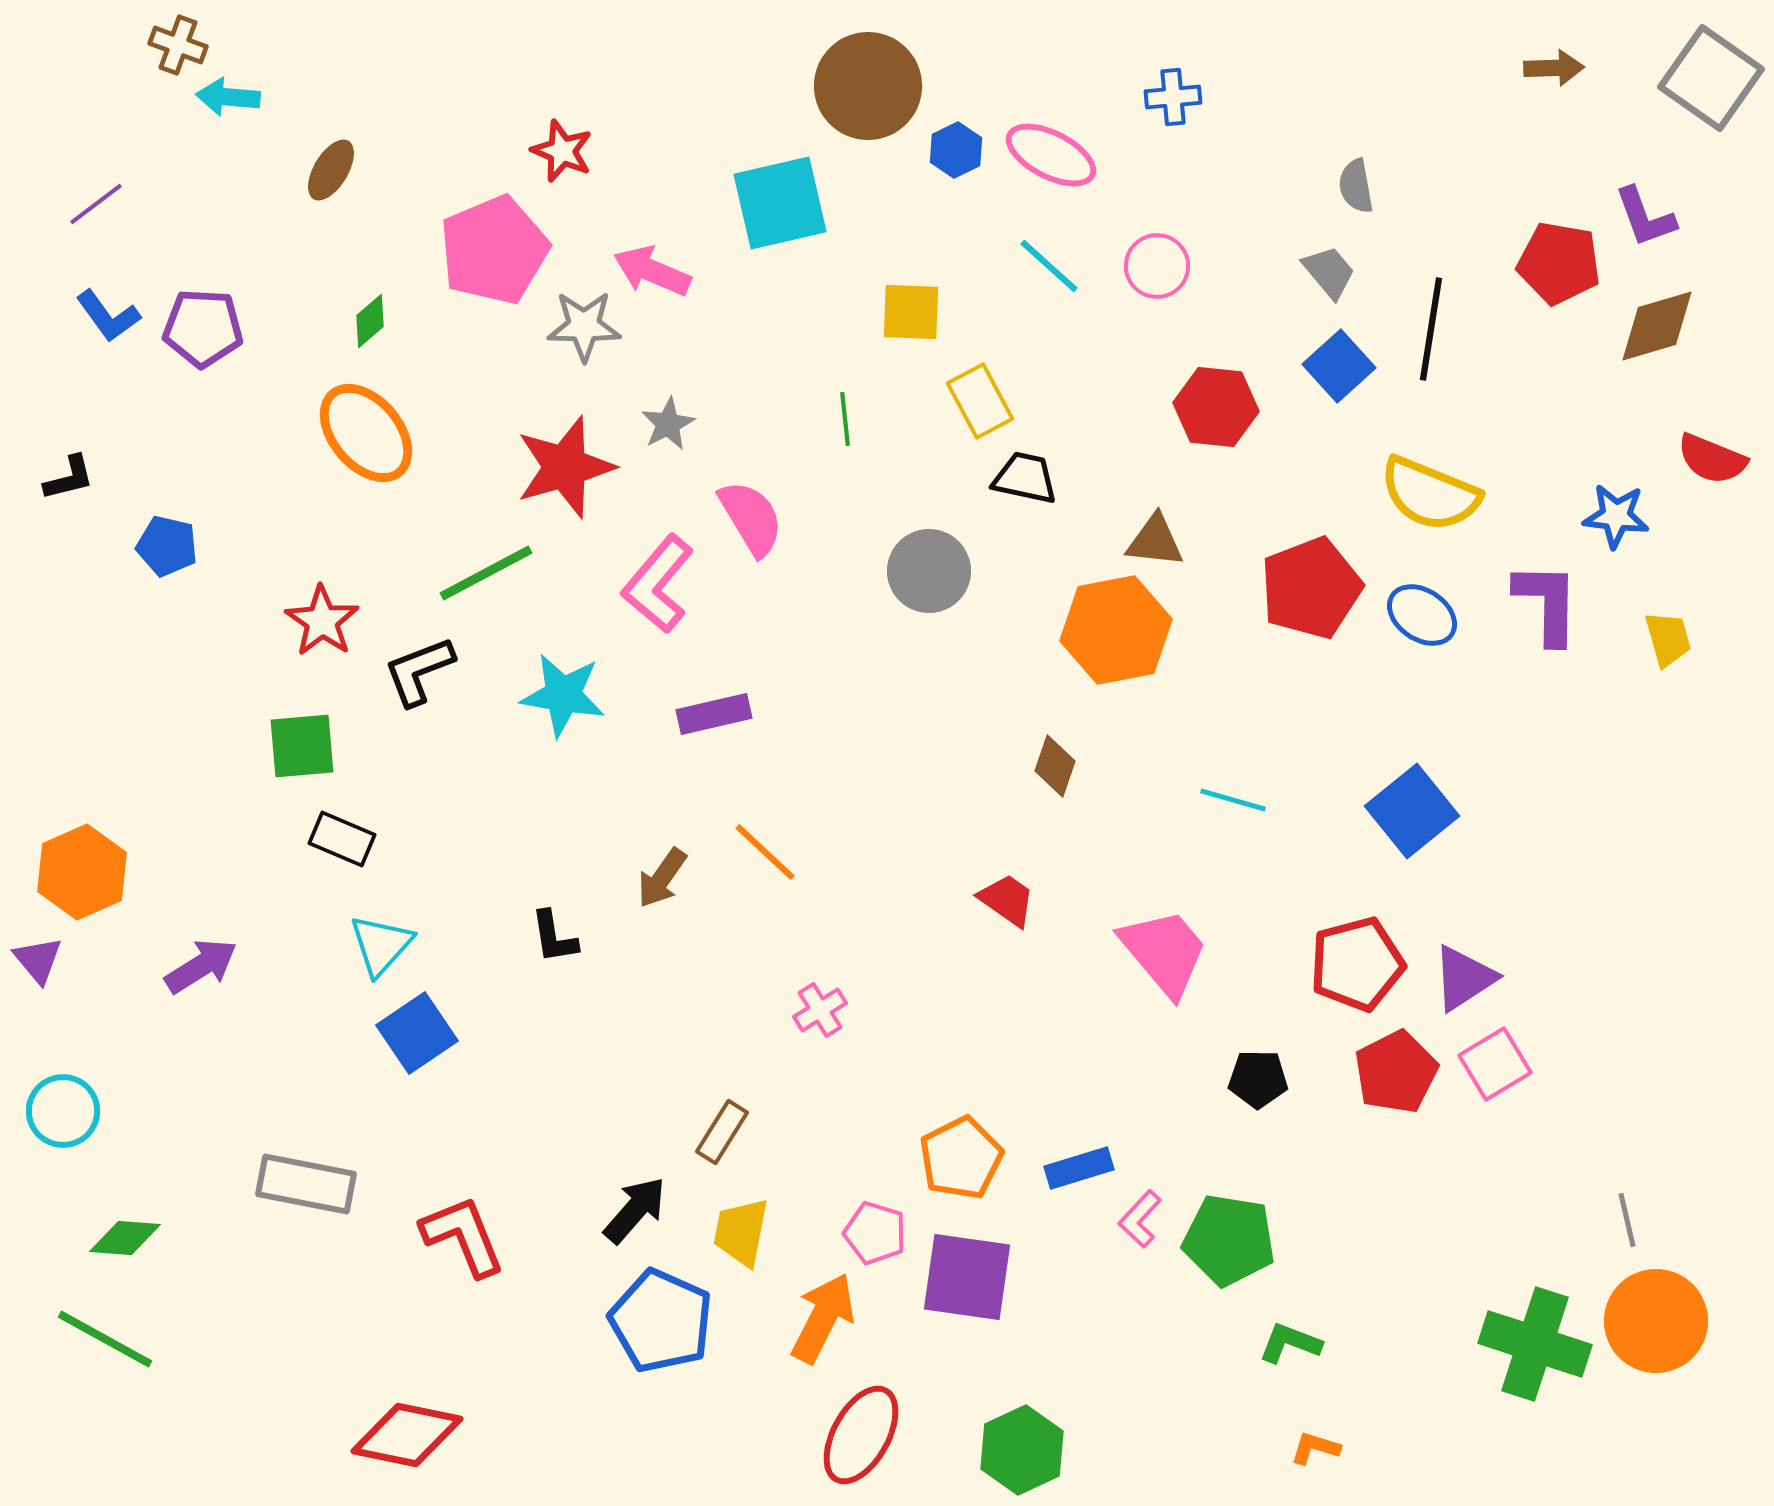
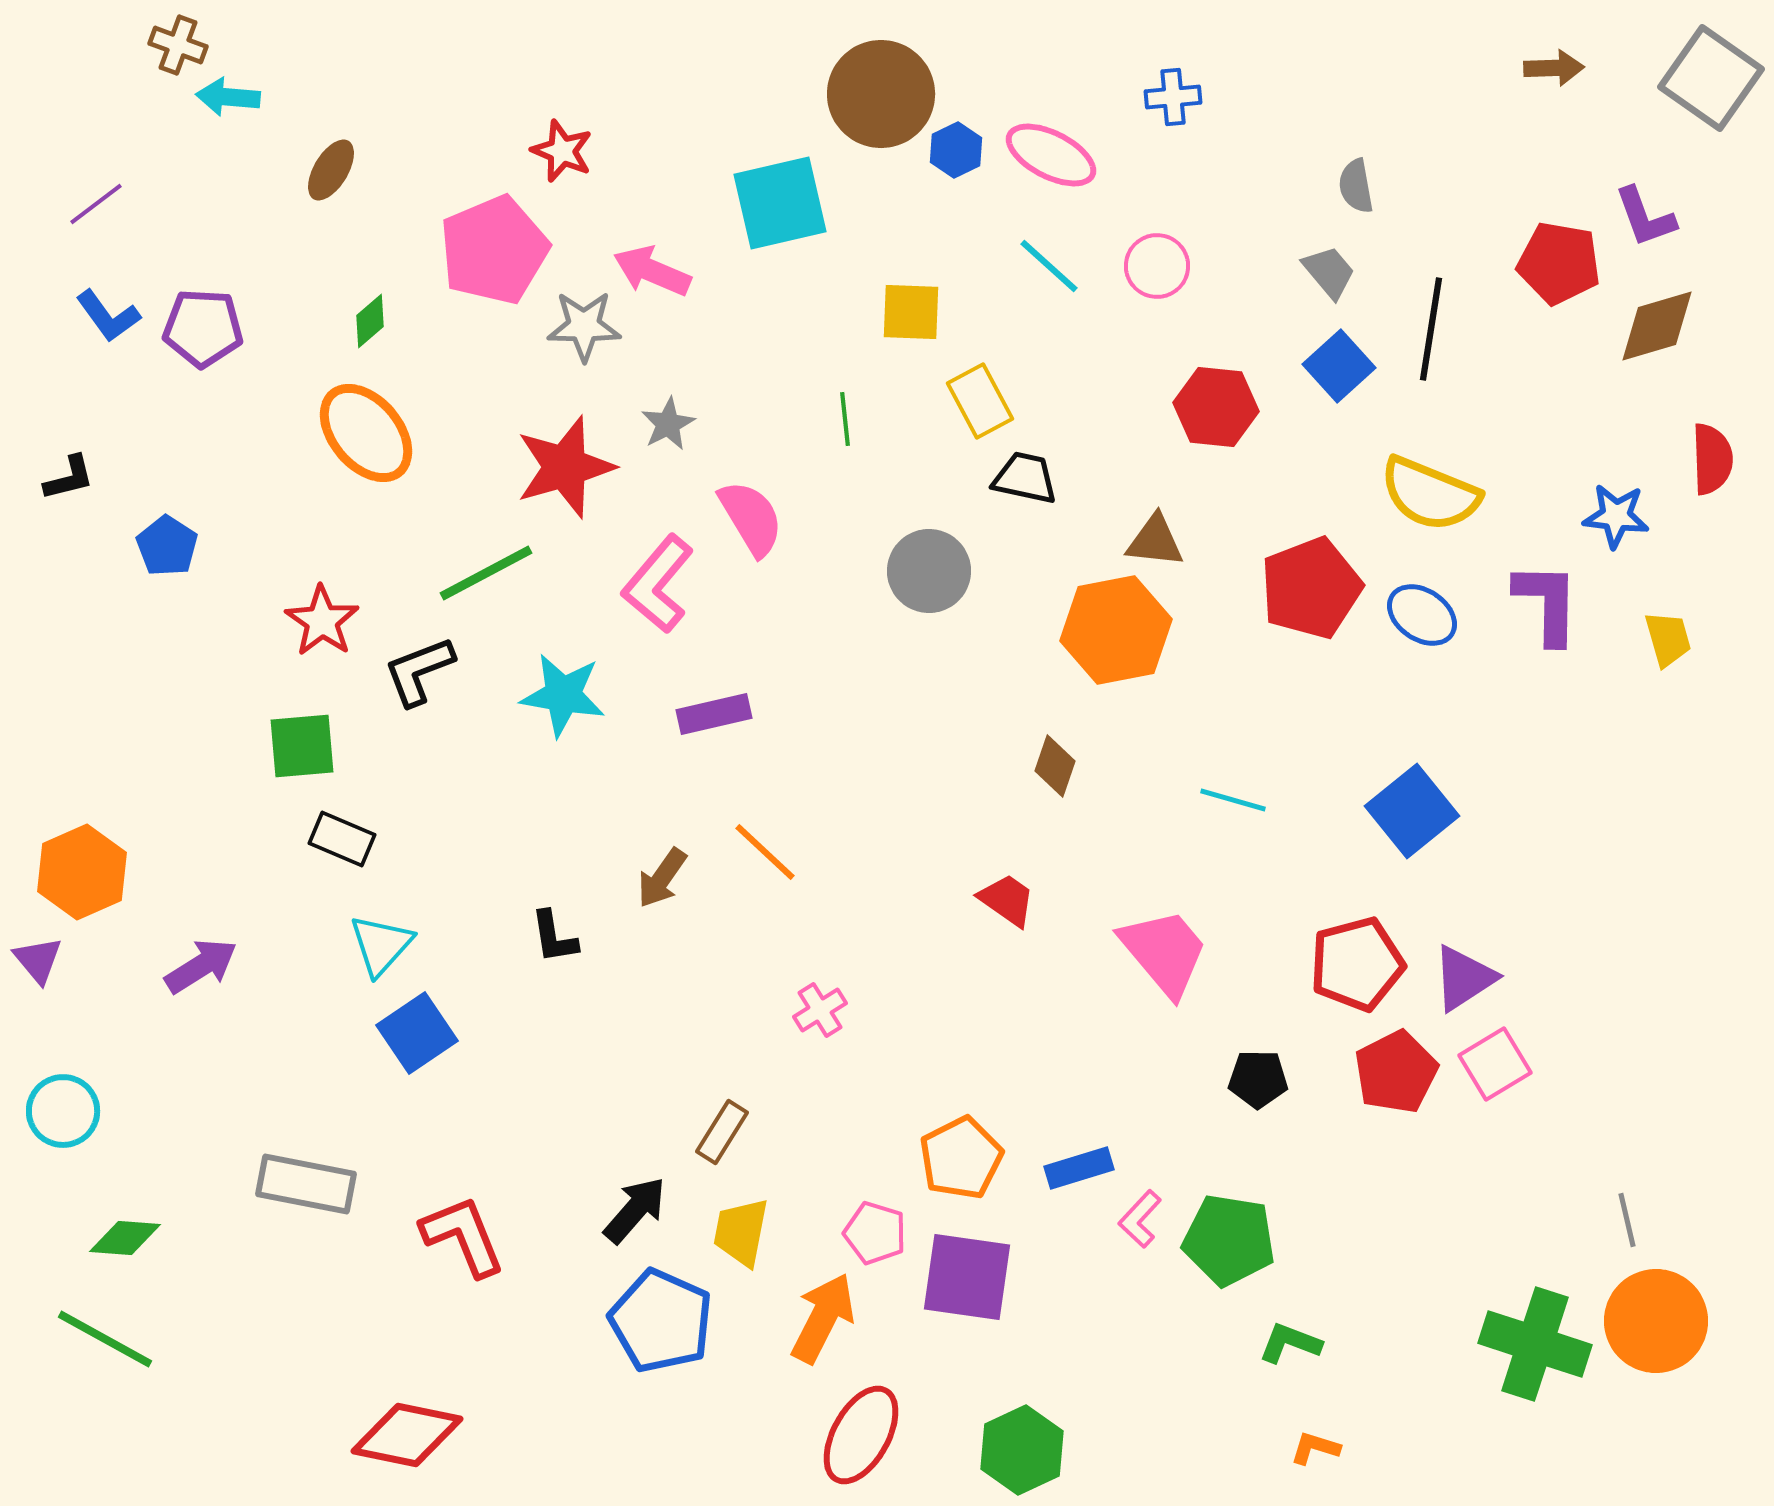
brown circle at (868, 86): moved 13 px right, 8 px down
red semicircle at (1712, 459): rotated 114 degrees counterclockwise
blue pentagon at (167, 546): rotated 20 degrees clockwise
